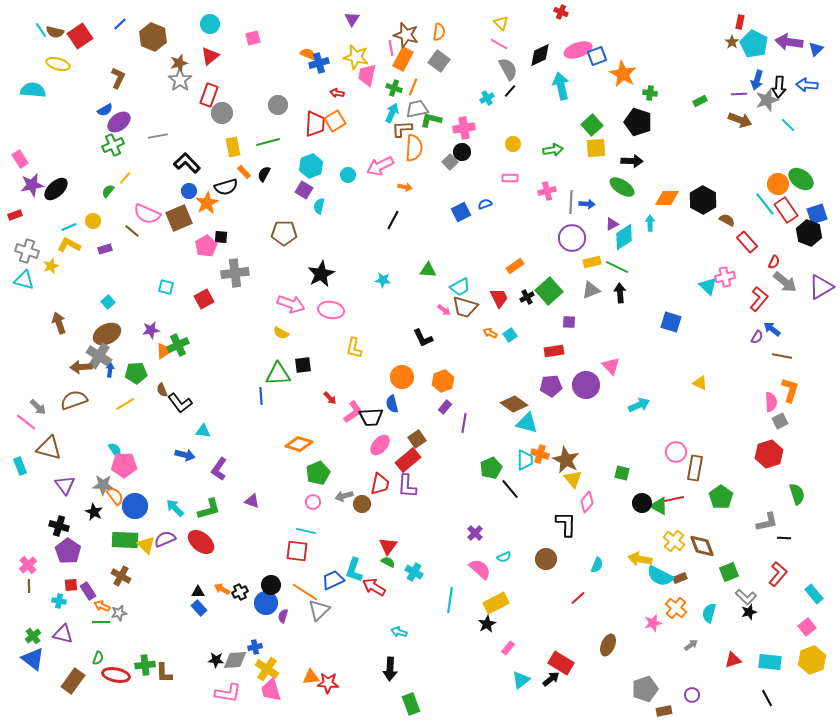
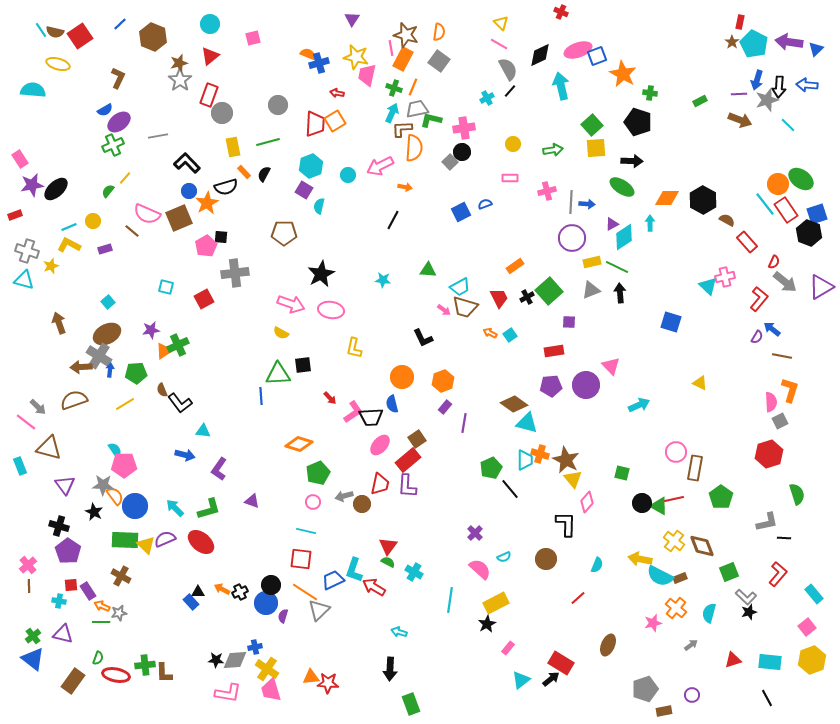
red square at (297, 551): moved 4 px right, 8 px down
blue rectangle at (199, 608): moved 8 px left, 6 px up
